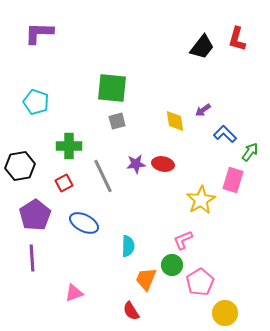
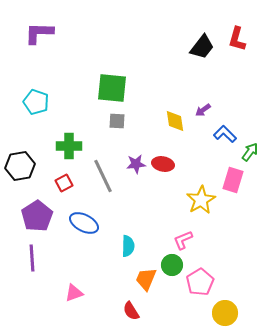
gray square: rotated 18 degrees clockwise
purple pentagon: moved 2 px right, 1 px down
